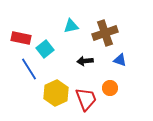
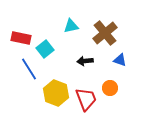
brown cross: rotated 20 degrees counterclockwise
yellow hexagon: rotated 15 degrees counterclockwise
